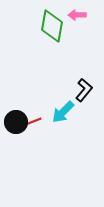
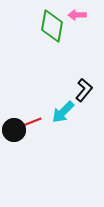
black circle: moved 2 px left, 8 px down
